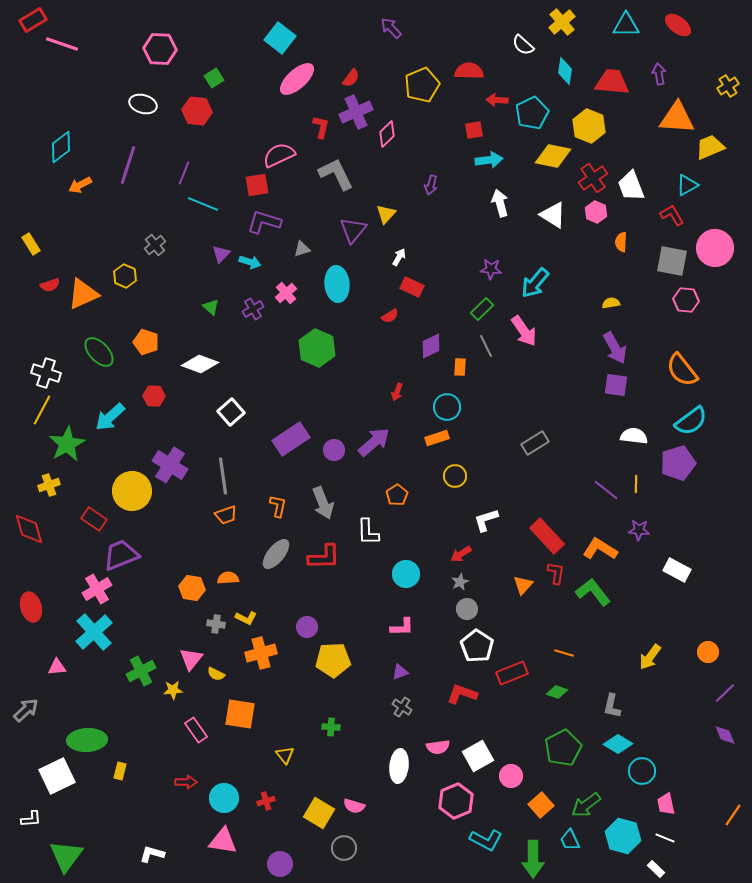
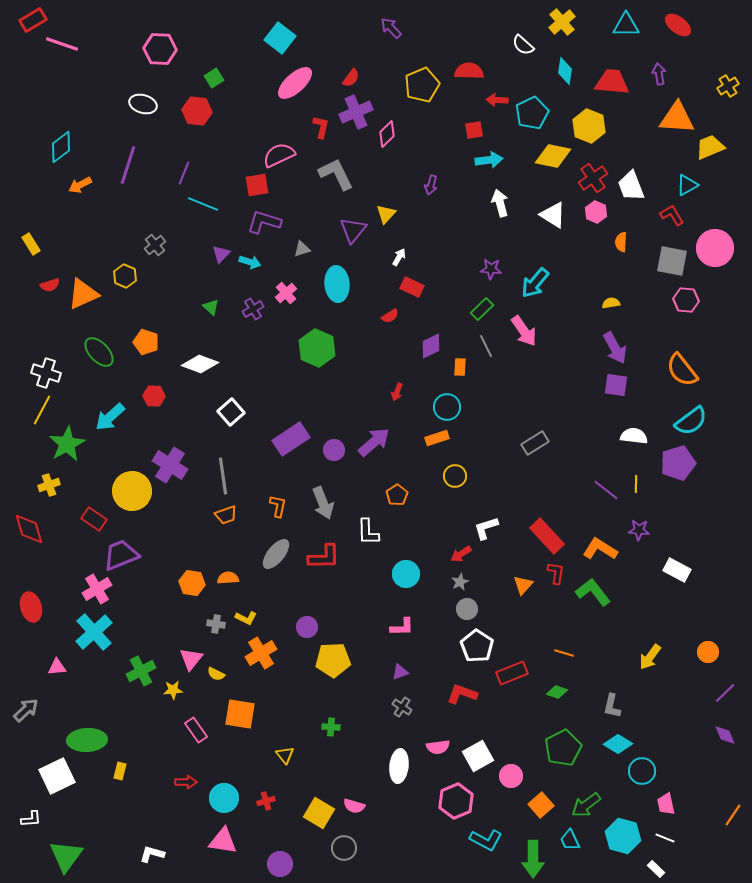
pink ellipse at (297, 79): moved 2 px left, 4 px down
white L-shape at (486, 520): moved 8 px down
orange hexagon at (192, 588): moved 5 px up
orange cross at (261, 653): rotated 16 degrees counterclockwise
